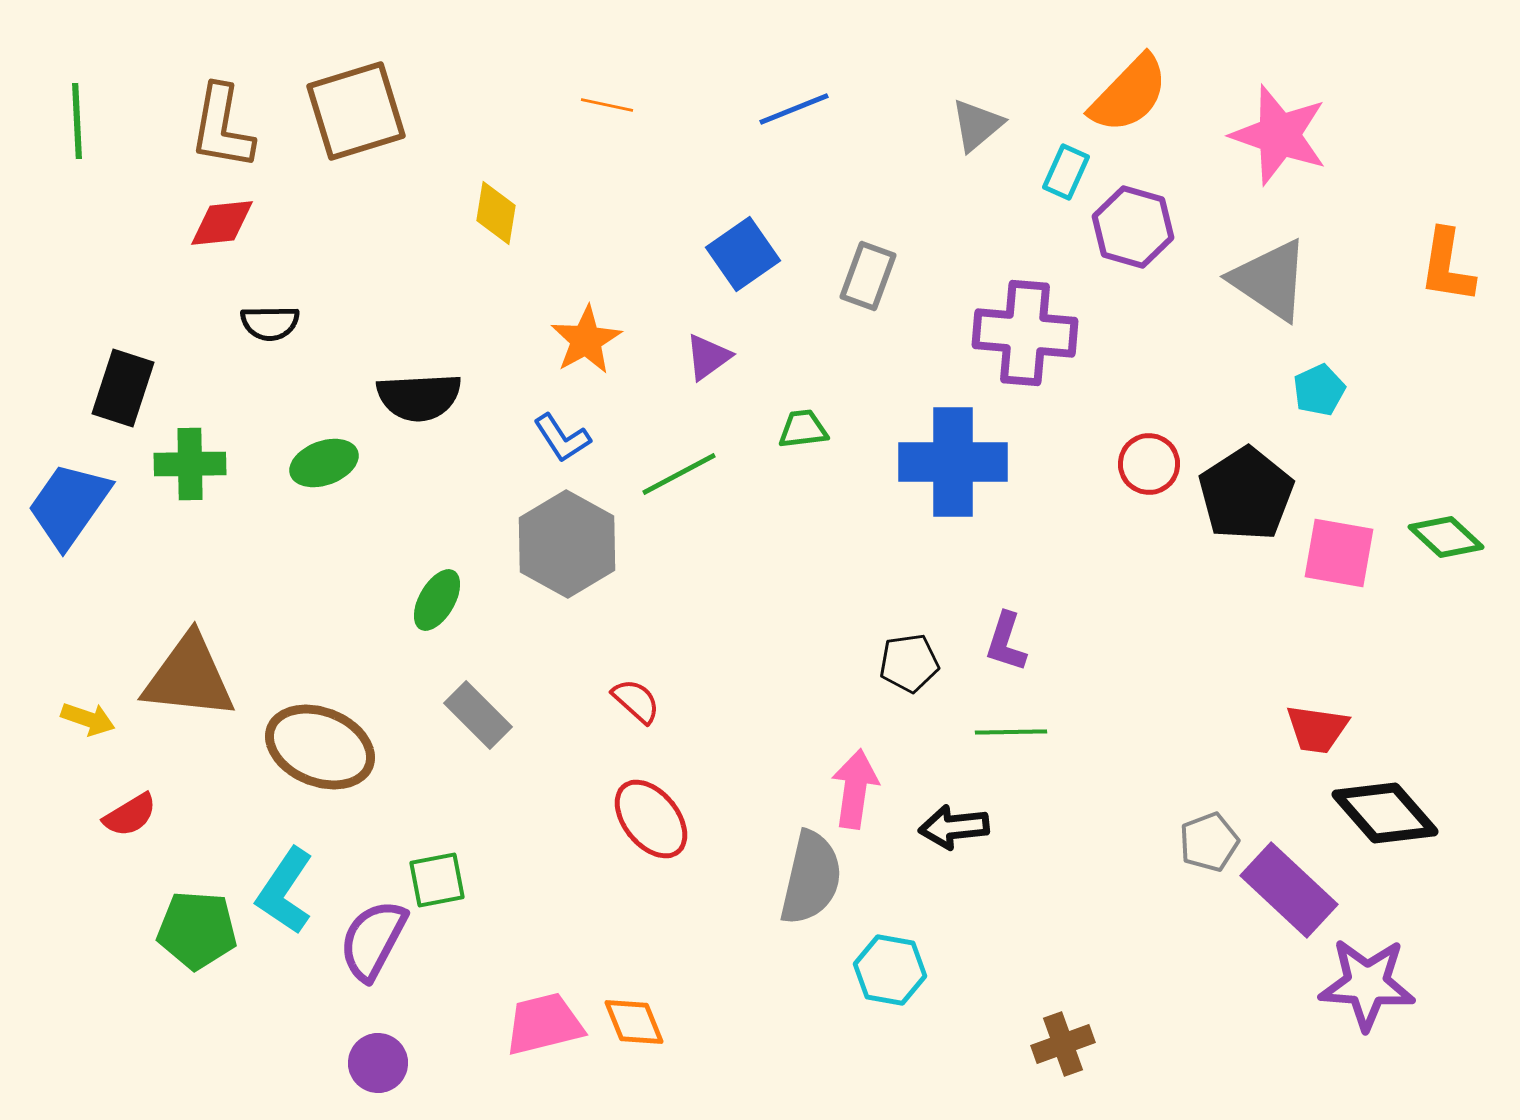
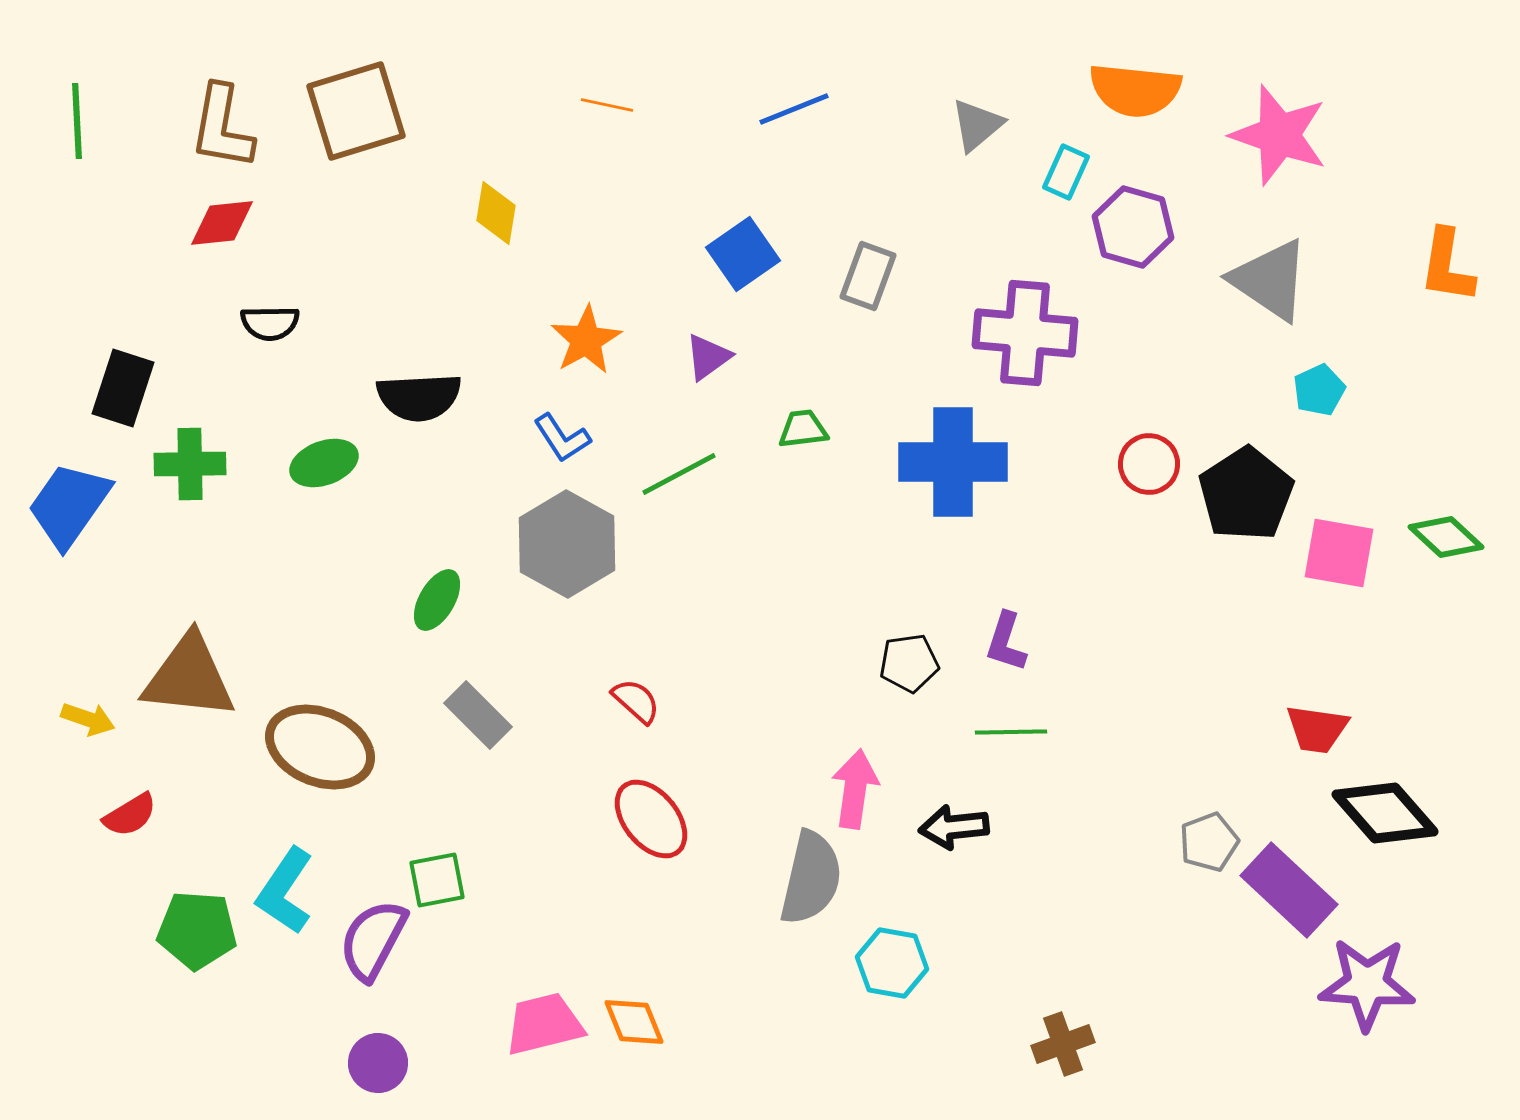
orange semicircle at (1129, 94): moved 6 px right, 4 px up; rotated 52 degrees clockwise
cyan hexagon at (890, 970): moved 2 px right, 7 px up
